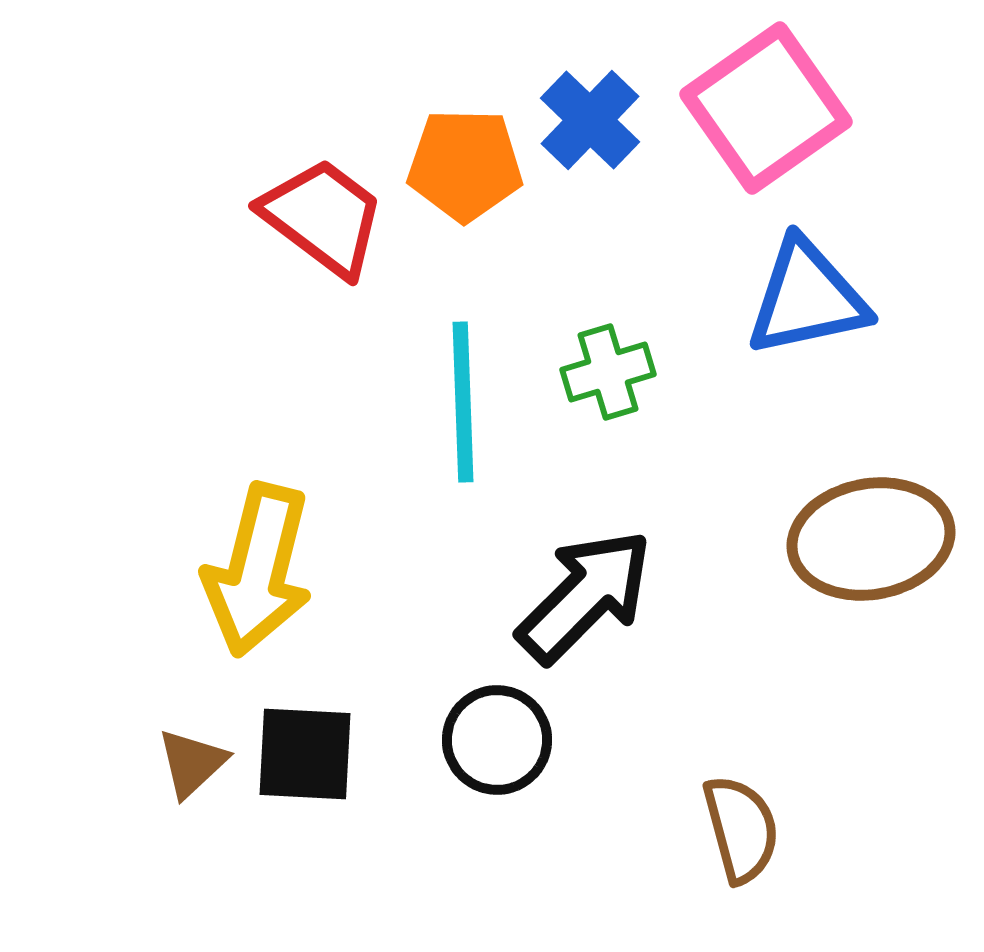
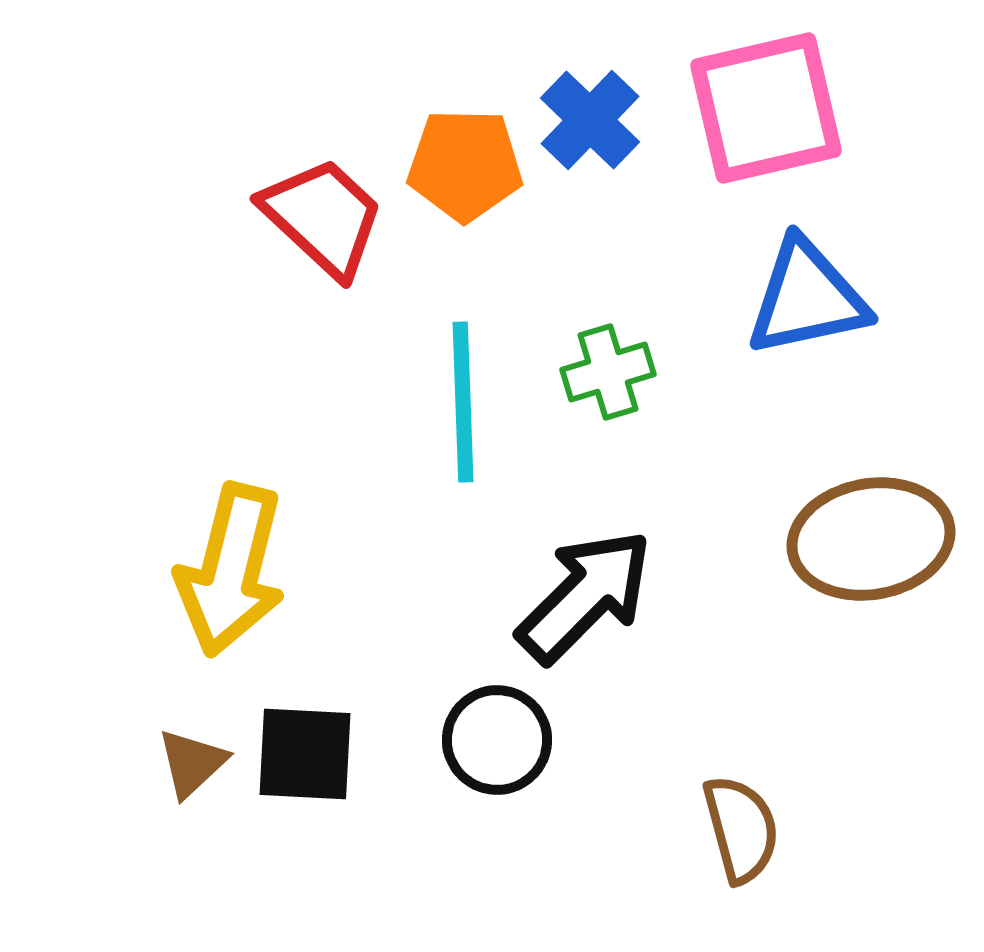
pink square: rotated 22 degrees clockwise
red trapezoid: rotated 6 degrees clockwise
yellow arrow: moved 27 px left
